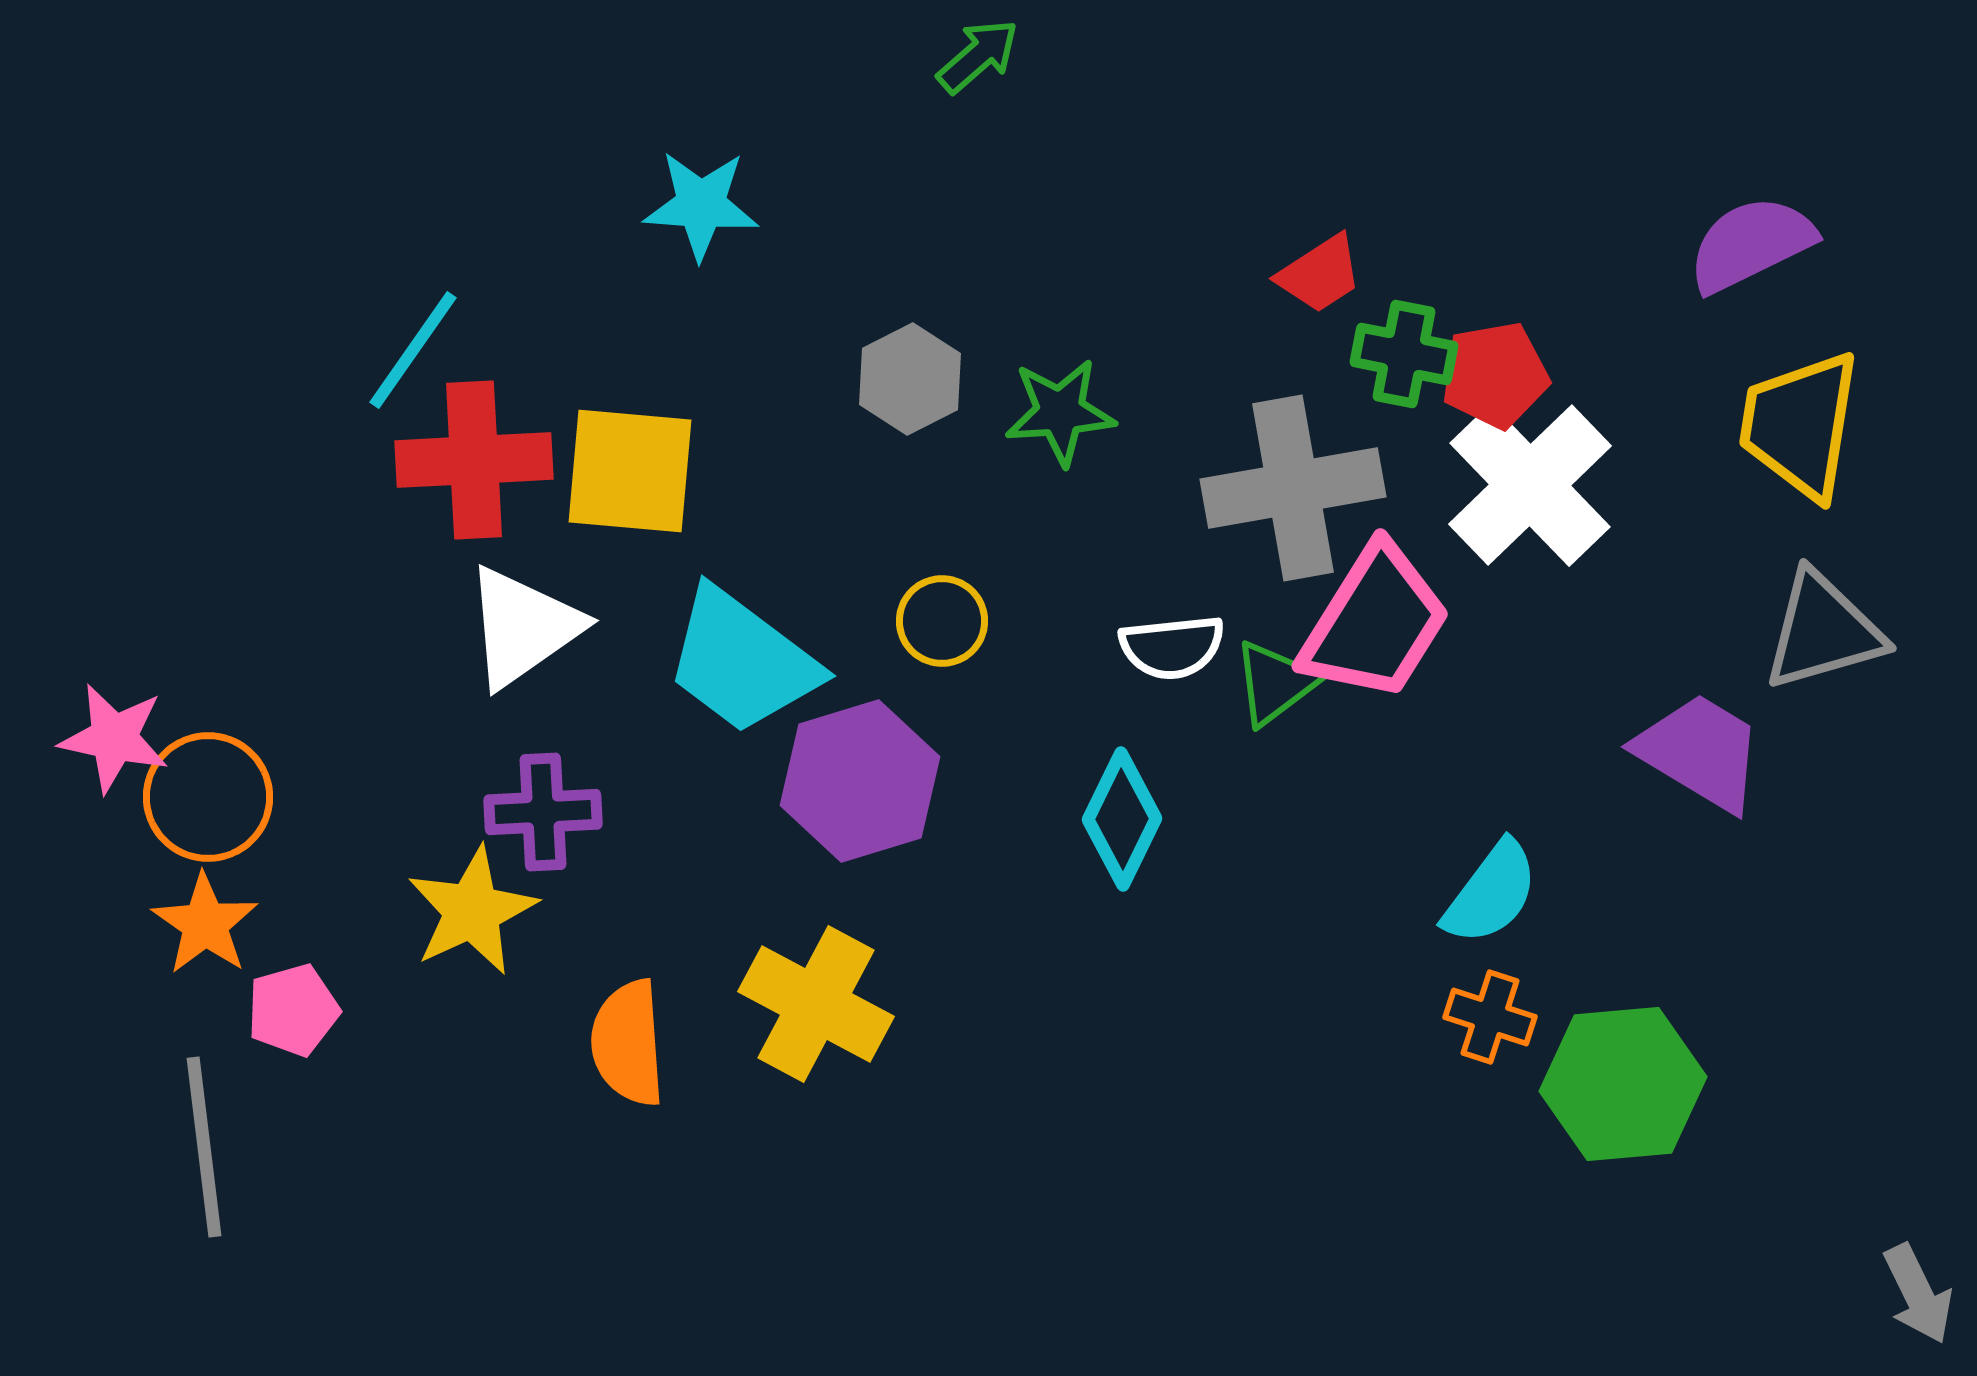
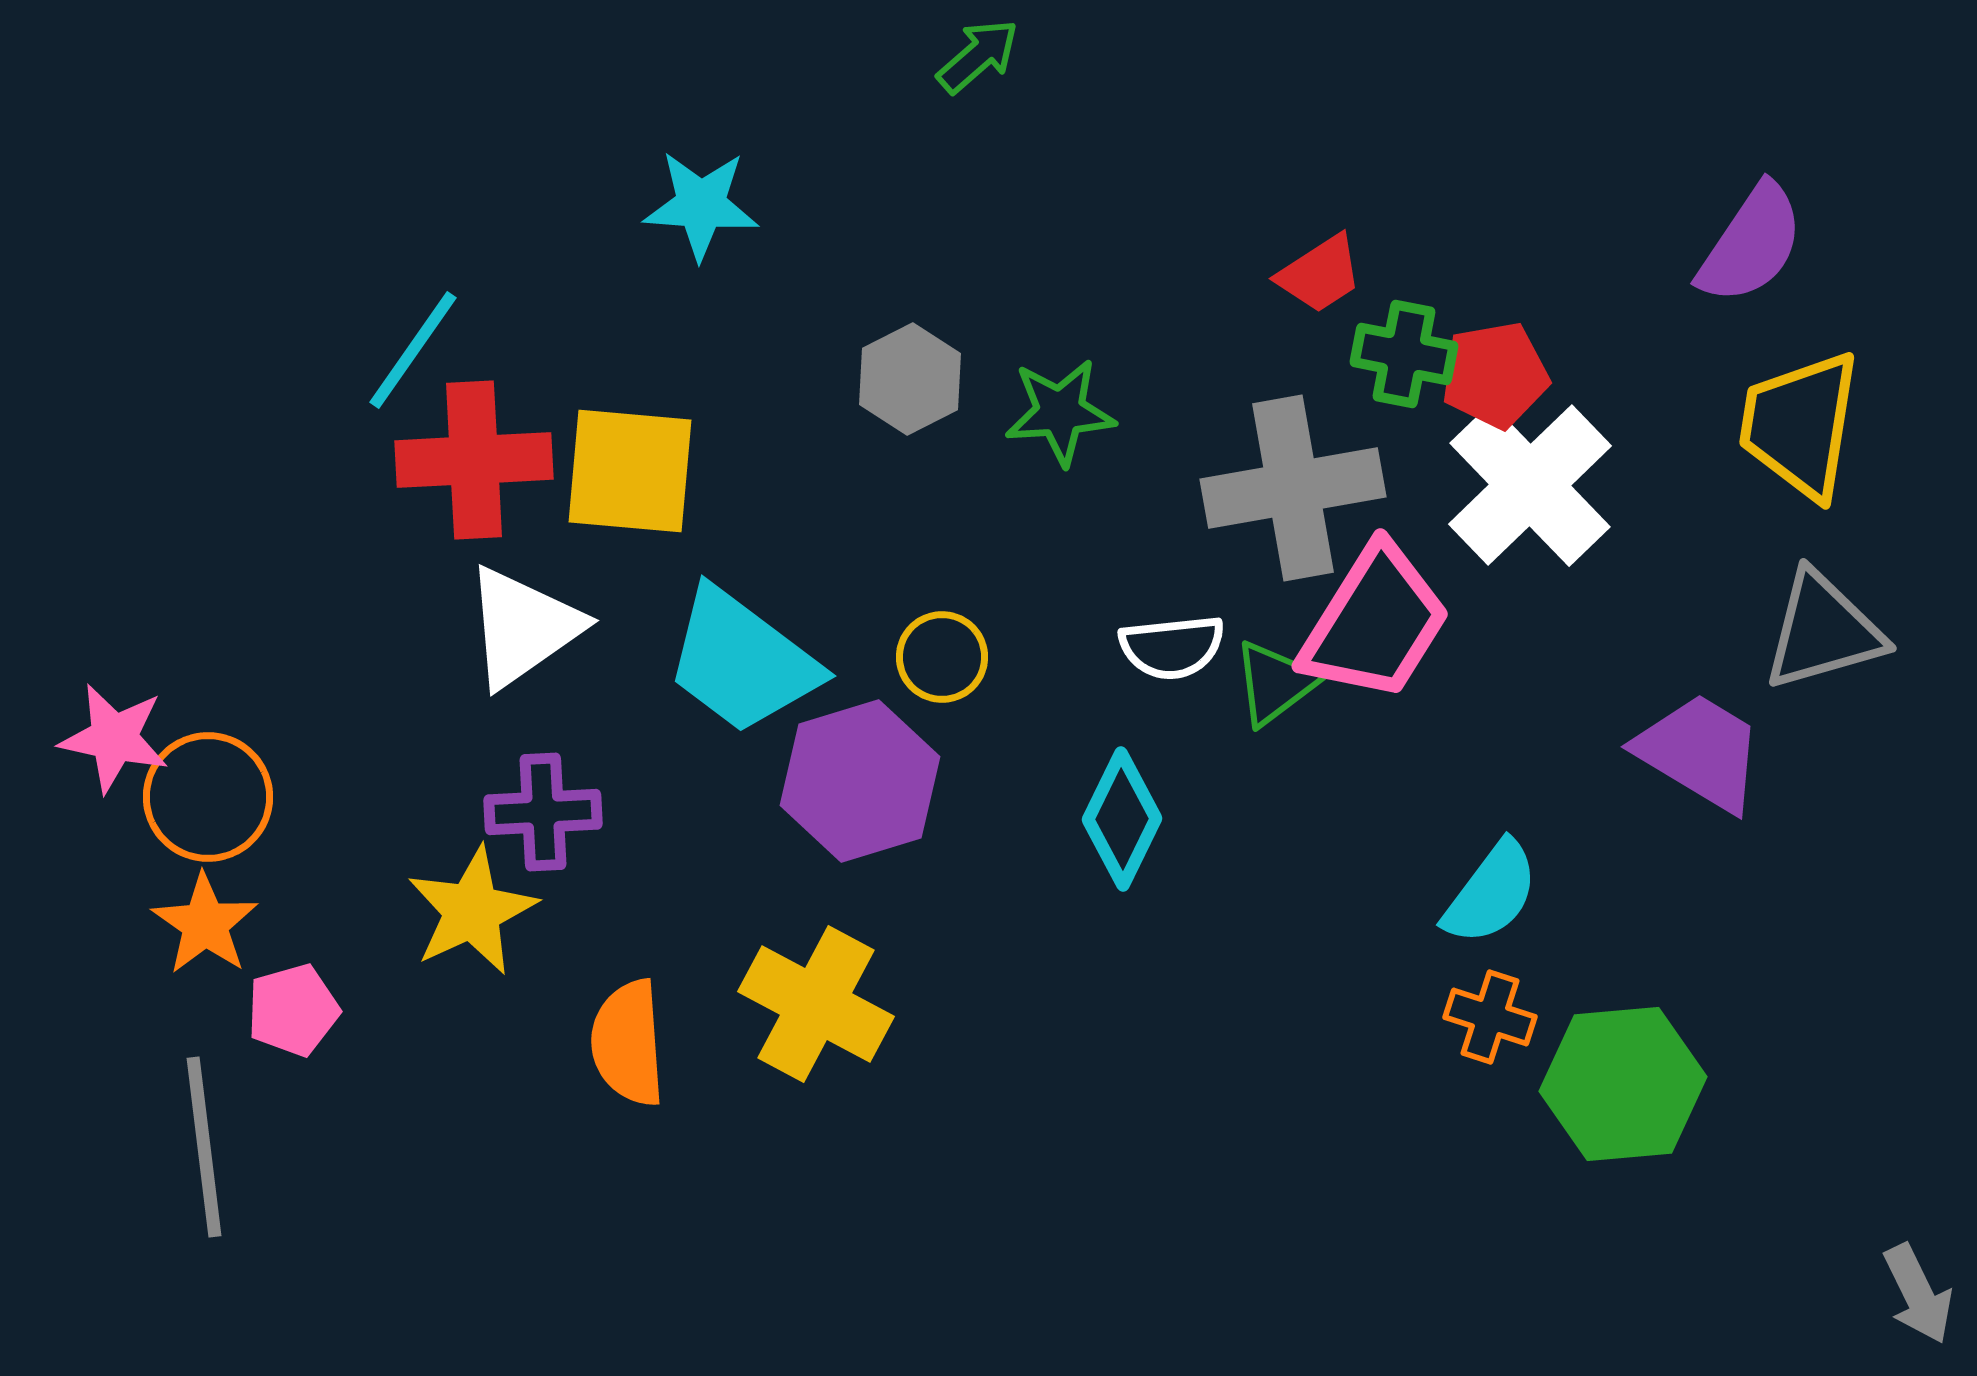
purple semicircle: rotated 150 degrees clockwise
yellow circle: moved 36 px down
